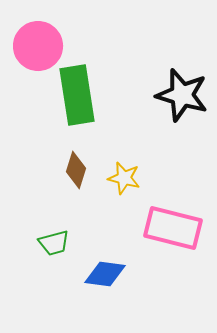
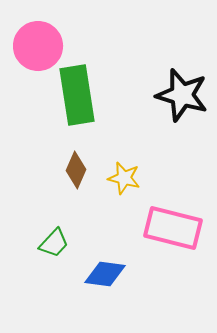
brown diamond: rotated 6 degrees clockwise
green trapezoid: rotated 32 degrees counterclockwise
